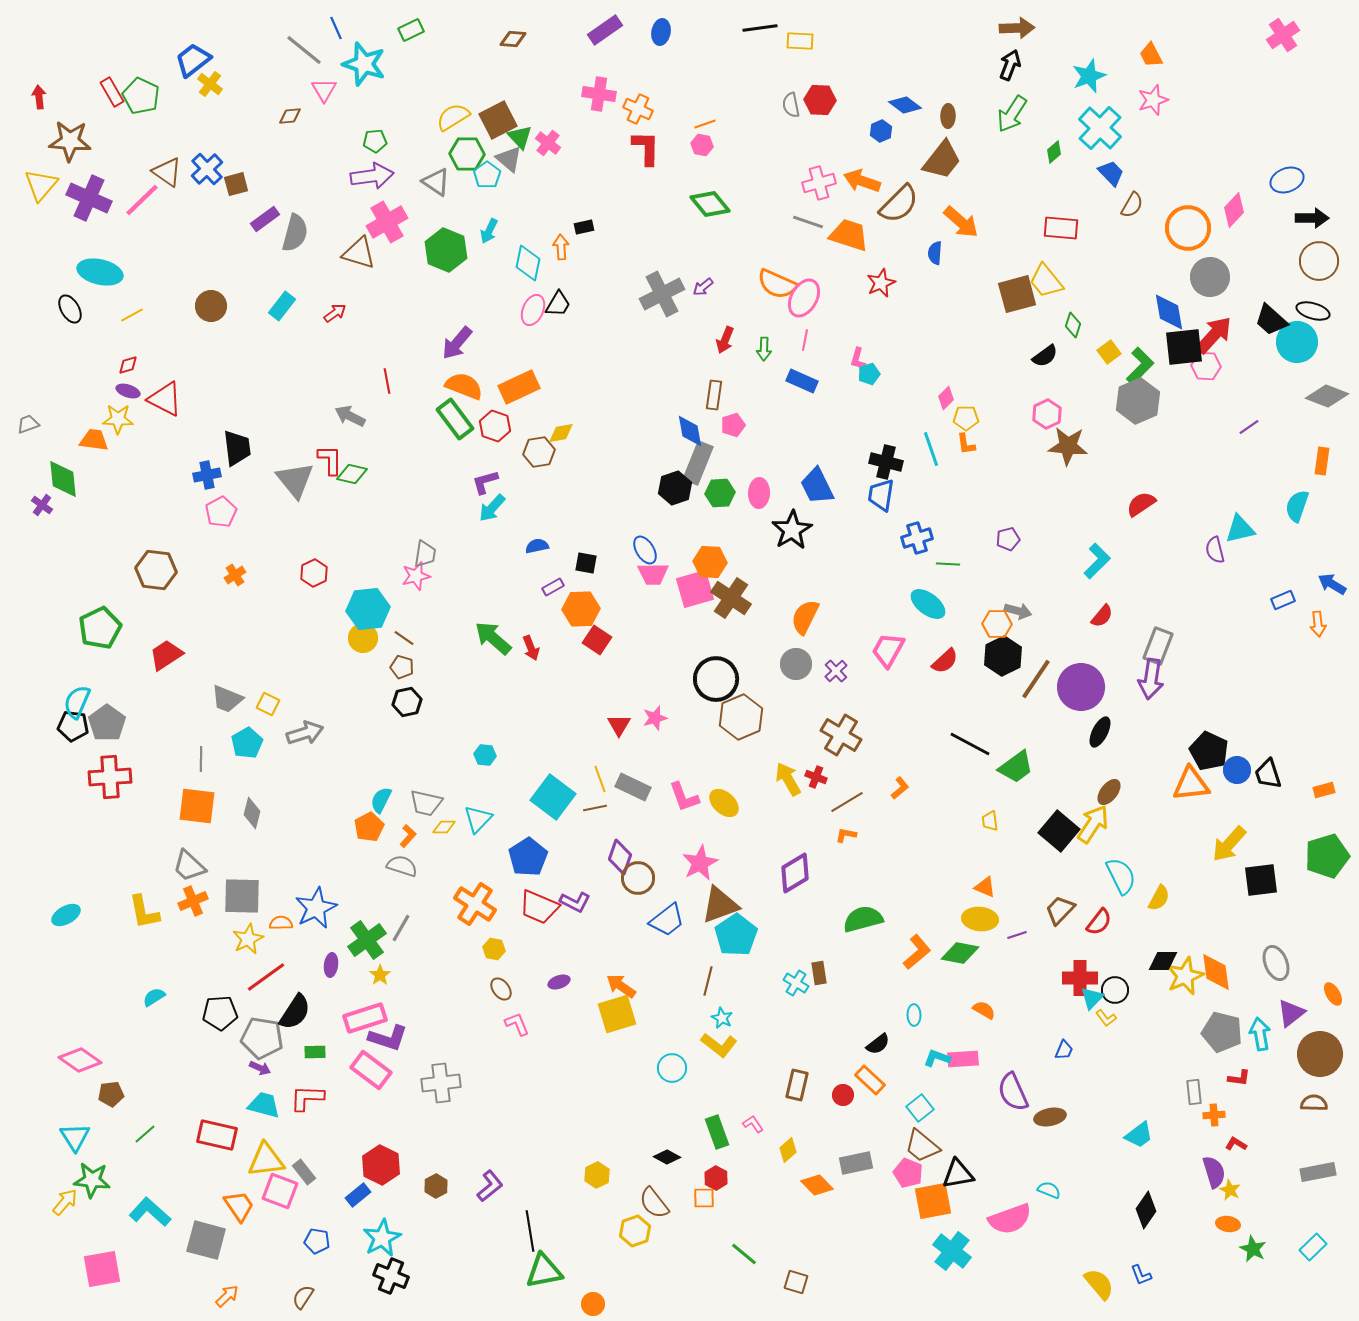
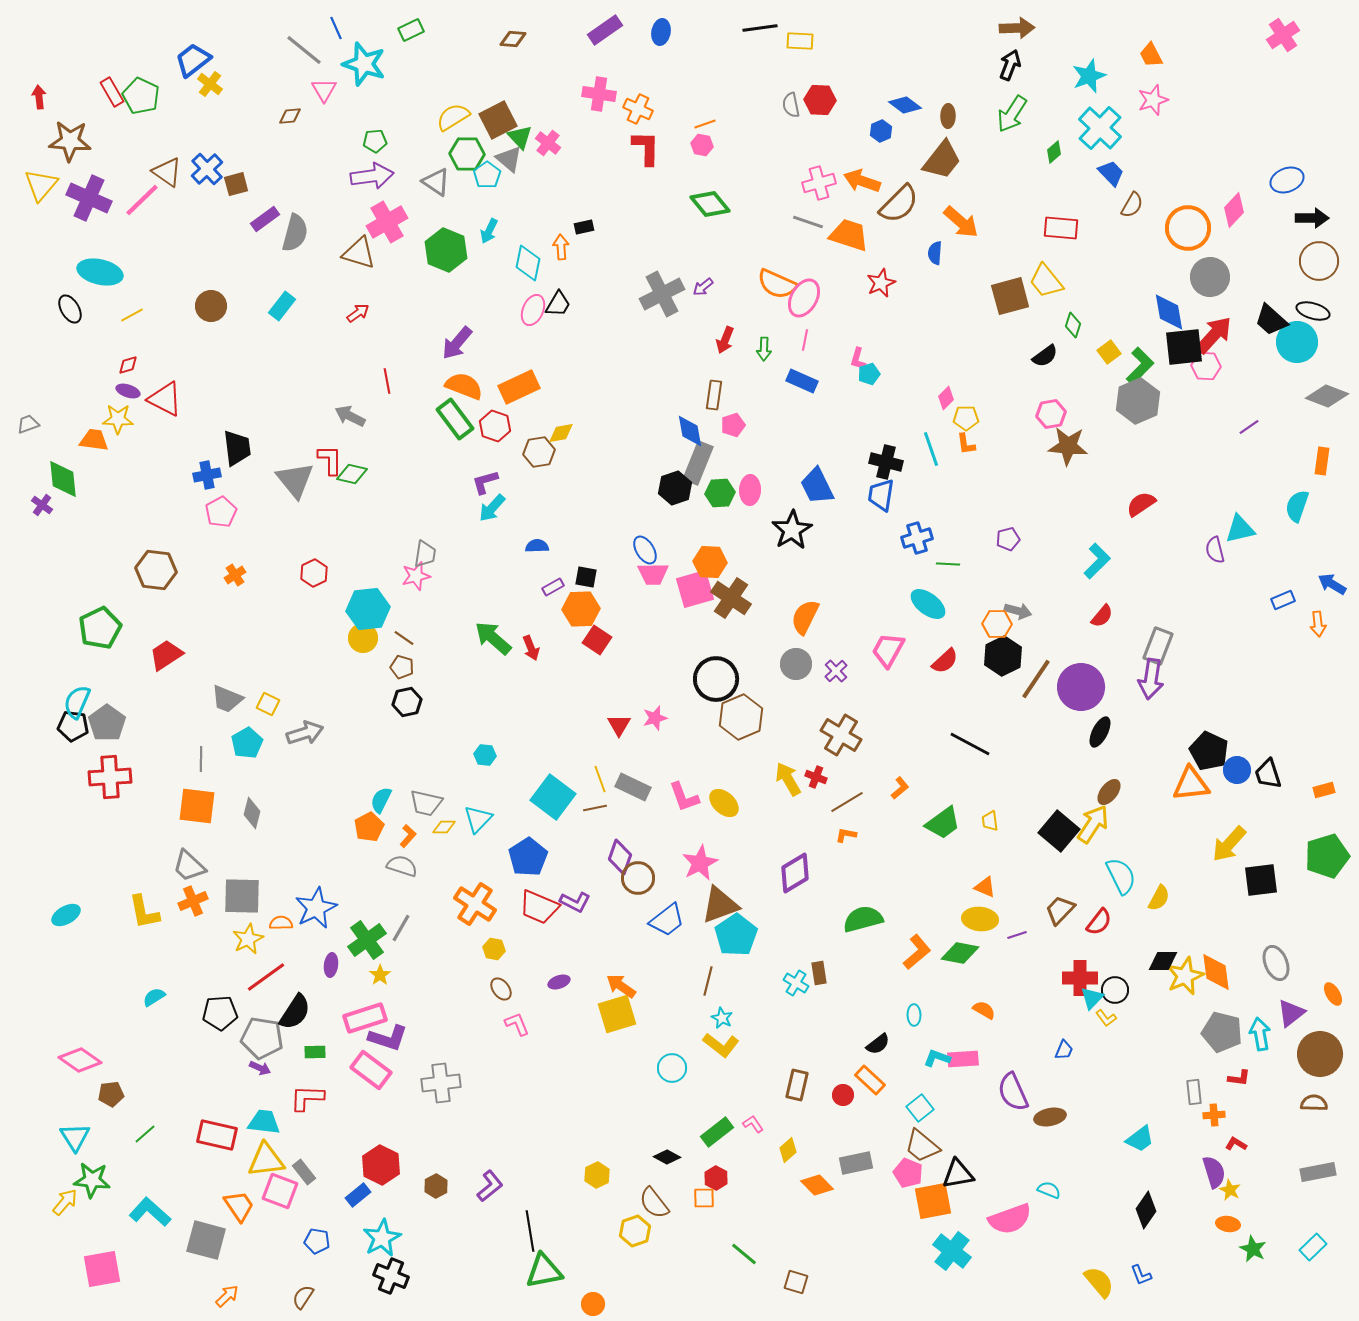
brown square at (1017, 294): moved 7 px left, 2 px down
red arrow at (335, 313): moved 23 px right
pink hexagon at (1047, 414): moved 4 px right; rotated 16 degrees clockwise
pink ellipse at (759, 493): moved 9 px left, 3 px up
blue semicircle at (537, 546): rotated 10 degrees clockwise
black square at (586, 563): moved 14 px down
green trapezoid at (1016, 767): moved 73 px left, 56 px down
yellow L-shape at (719, 1045): moved 2 px right
cyan trapezoid at (264, 1105): moved 17 px down; rotated 8 degrees counterclockwise
green rectangle at (717, 1132): rotated 72 degrees clockwise
cyan trapezoid at (1139, 1135): moved 1 px right, 4 px down
yellow semicircle at (1099, 1284): moved 2 px up
